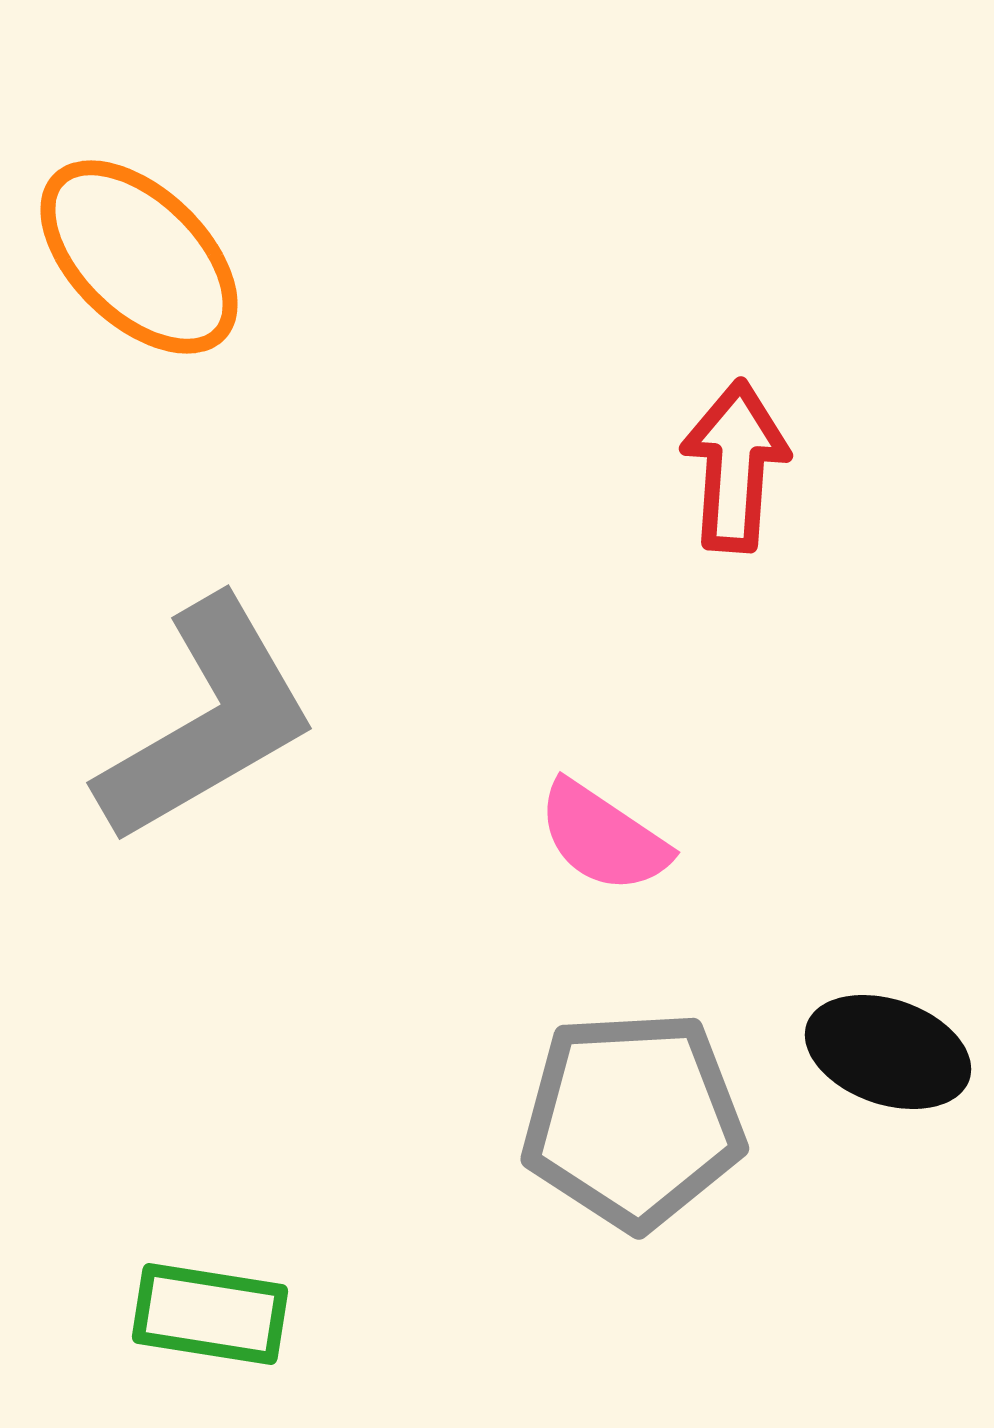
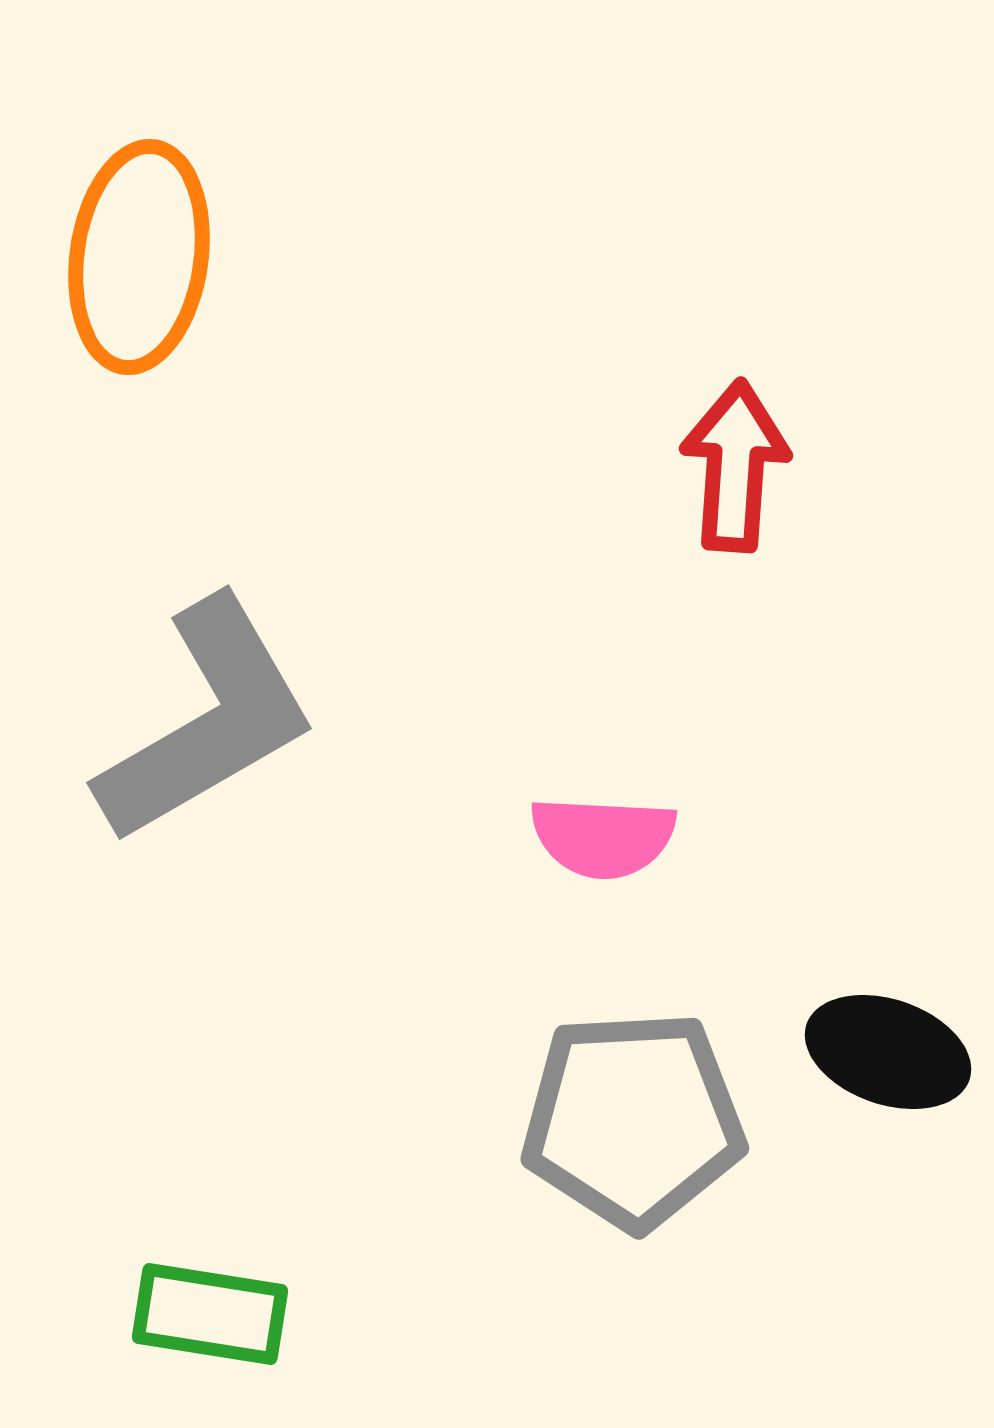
orange ellipse: rotated 54 degrees clockwise
pink semicircle: rotated 31 degrees counterclockwise
